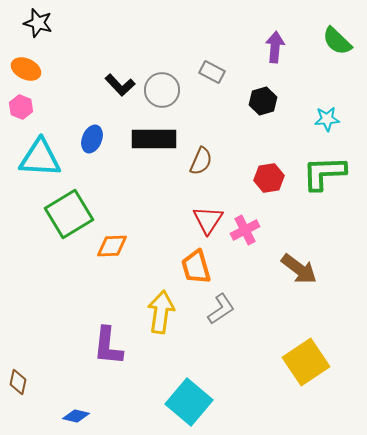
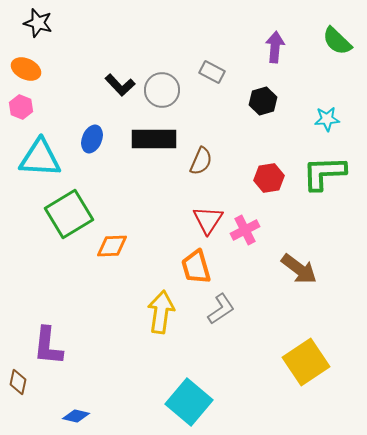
purple L-shape: moved 60 px left
